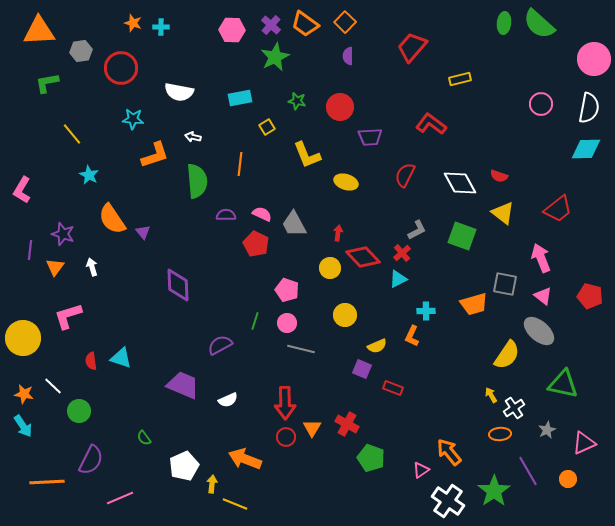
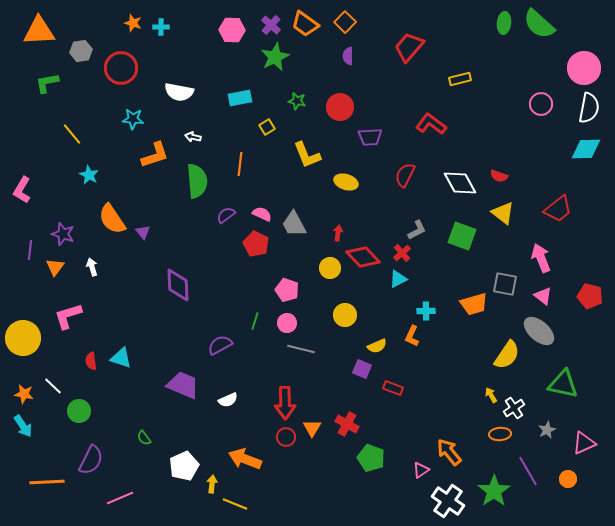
red trapezoid at (412, 47): moved 3 px left
pink circle at (594, 59): moved 10 px left, 9 px down
purple semicircle at (226, 215): rotated 36 degrees counterclockwise
